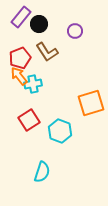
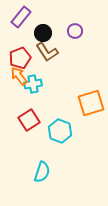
black circle: moved 4 px right, 9 px down
